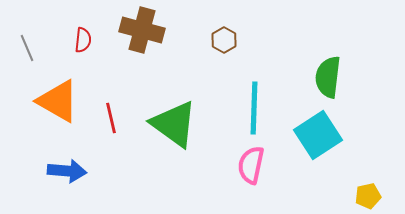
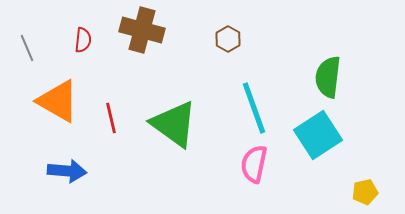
brown hexagon: moved 4 px right, 1 px up
cyan line: rotated 22 degrees counterclockwise
pink semicircle: moved 3 px right, 1 px up
yellow pentagon: moved 3 px left, 4 px up
